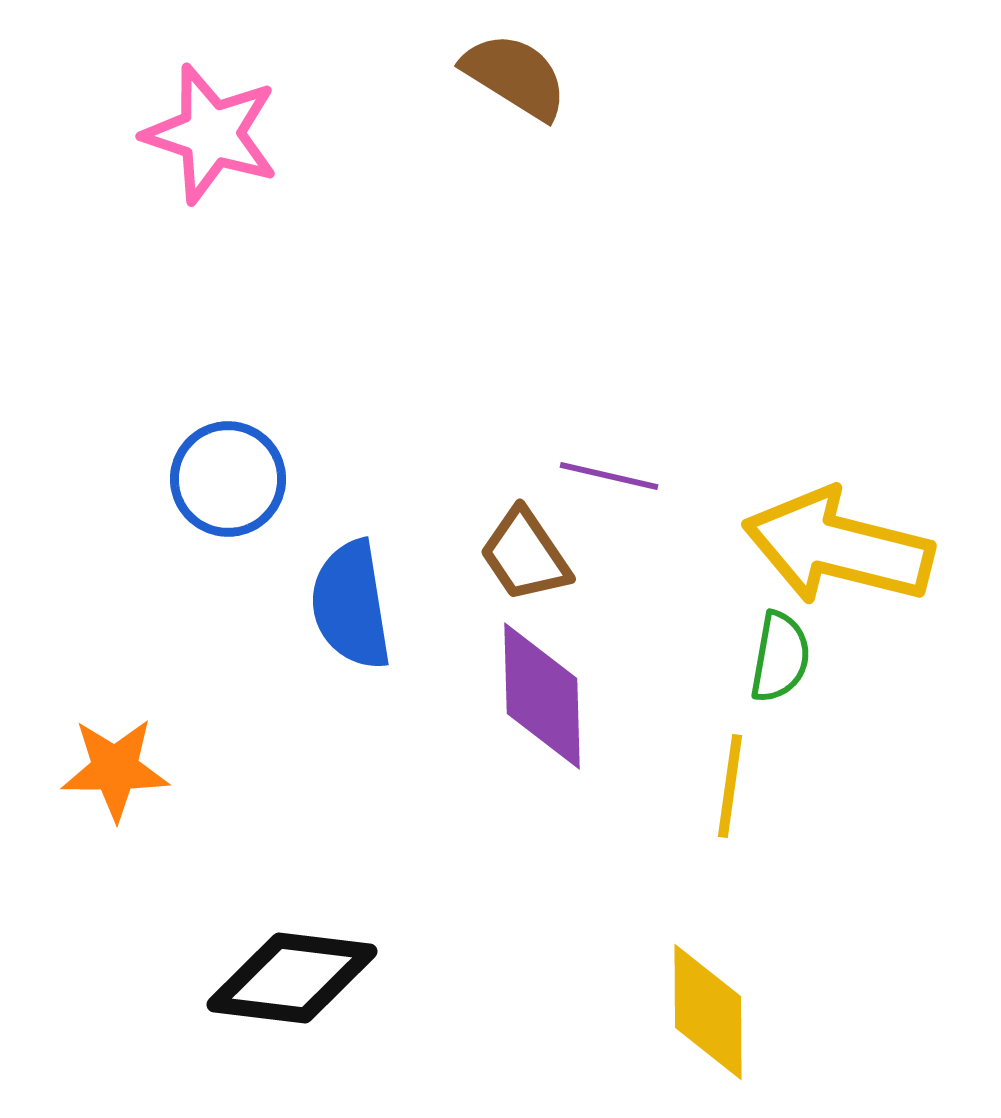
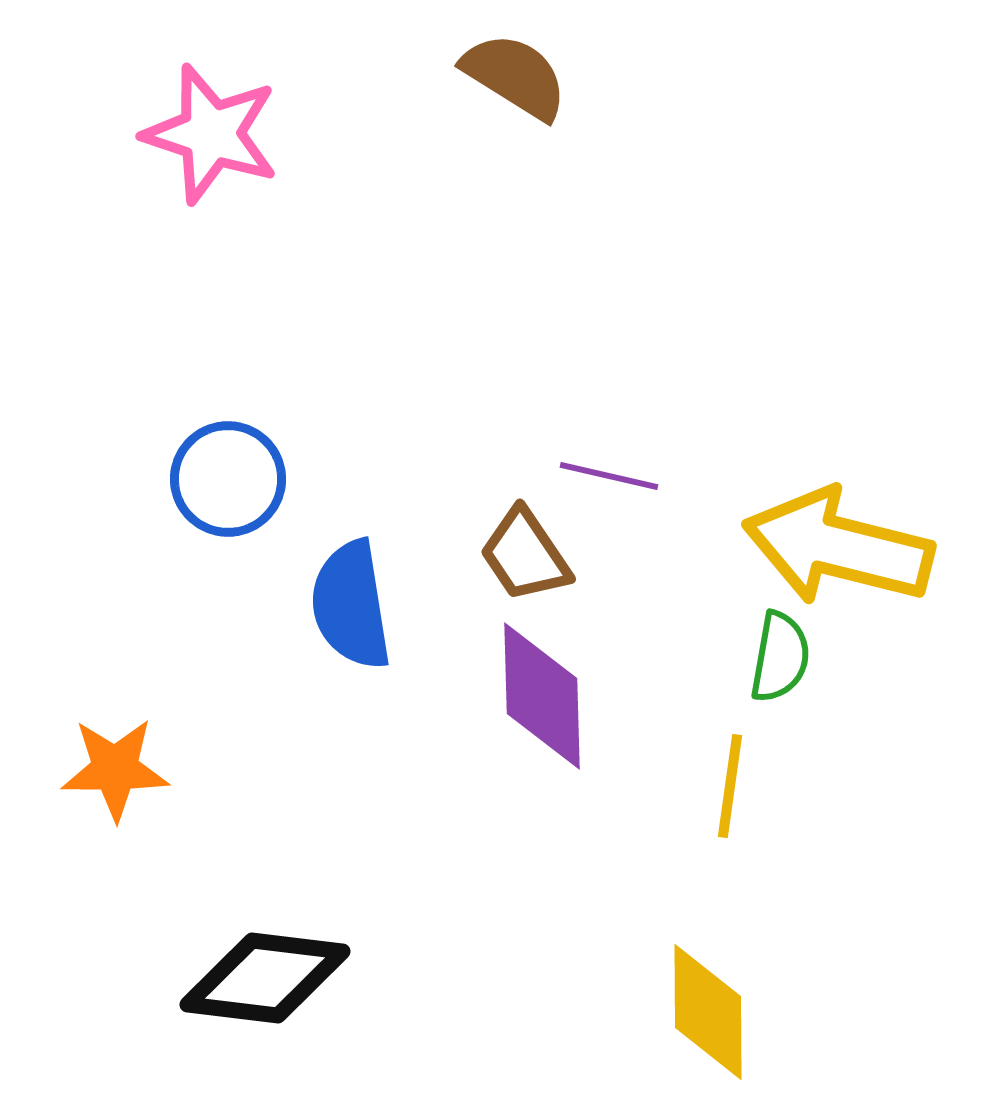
black diamond: moved 27 px left
